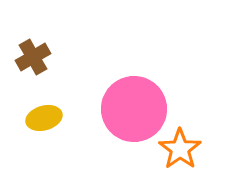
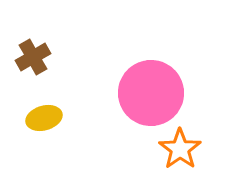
pink circle: moved 17 px right, 16 px up
